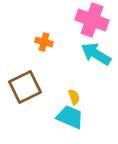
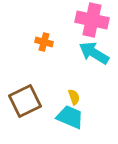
pink cross: rotated 8 degrees counterclockwise
cyan arrow: moved 2 px left, 1 px up
brown square: moved 14 px down
